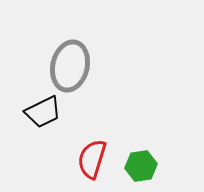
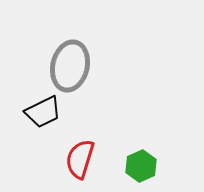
red semicircle: moved 12 px left
green hexagon: rotated 16 degrees counterclockwise
